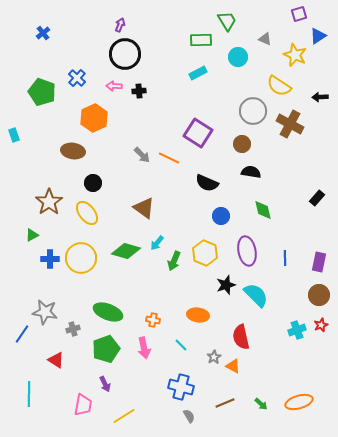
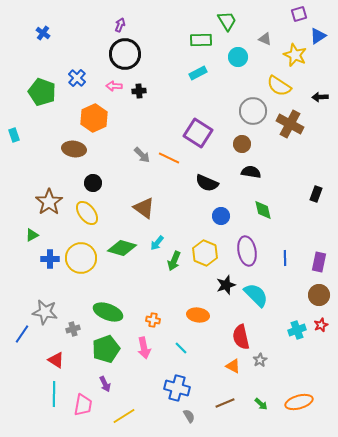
blue cross at (43, 33): rotated 16 degrees counterclockwise
brown ellipse at (73, 151): moved 1 px right, 2 px up
black rectangle at (317, 198): moved 1 px left, 4 px up; rotated 21 degrees counterclockwise
green diamond at (126, 251): moved 4 px left, 3 px up
cyan line at (181, 345): moved 3 px down
gray star at (214, 357): moved 46 px right, 3 px down
blue cross at (181, 387): moved 4 px left, 1 px down
cyan line at (29, 394): moved 25 px right
